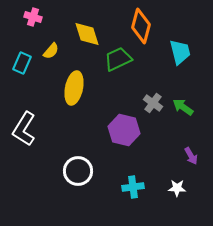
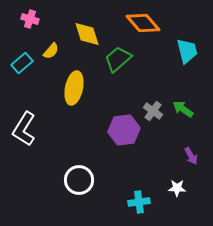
pink cross: moved 3 px left, 2 px down
orange diamond: moved 2 px right, 3 px up; rotated 56 degrees counterclockwise
cyan trapezoid: moved 7 px right, 1 px up
green trapezoid: rotated 16 degrees counterclockwise
cyan rectangle: rotated 25 degrees clockwise
gray cross: moved 8 px down
green arrow: moved 2 px down
purple hexagon: rotated 20 degrees counterclockwise
white circle: moved 1 px right, 9 px down
cyan cross: moved 6 px right, 15 px down
